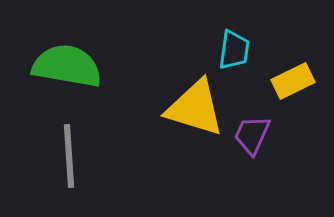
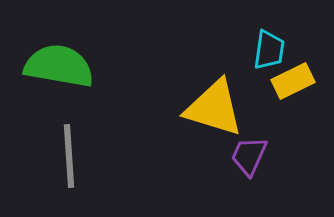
cyan trapezoid: moved 35 px right
green semicircle: moved 8 px left
yellow triangle: moved 19 px right
purple trapezoid: moved 3 px left, 21 px down
